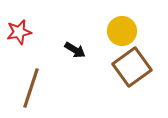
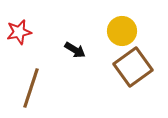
brown square: moved 1 px right
